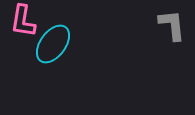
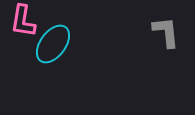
gray L-shape: moved 6 px left, 7 px down
